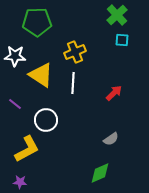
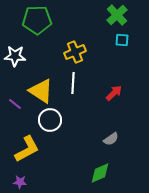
green pentagon: moved 2 px up
yellow triangle: moved 16 px down
white circle: moved 4 px right
